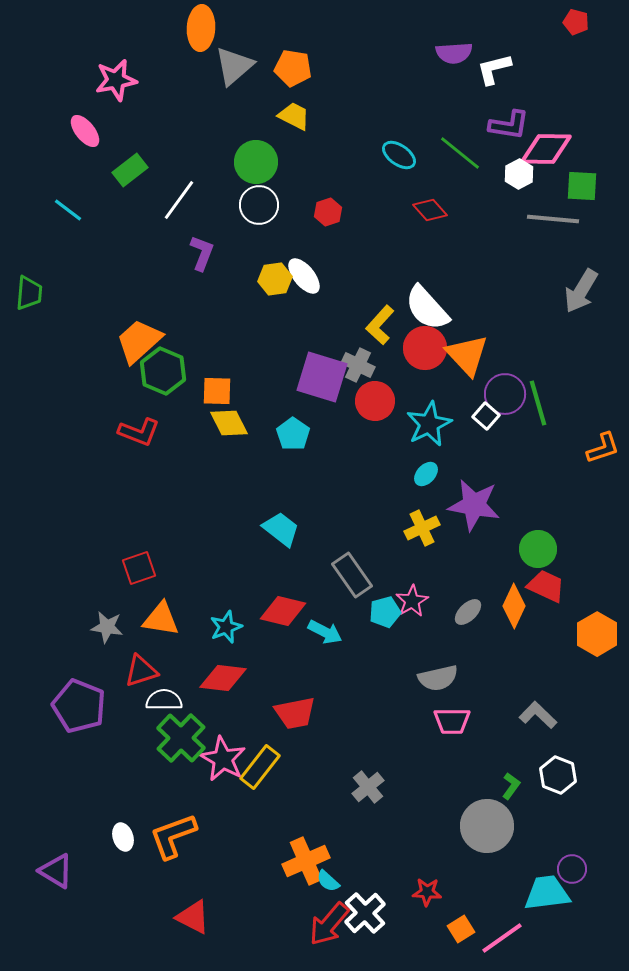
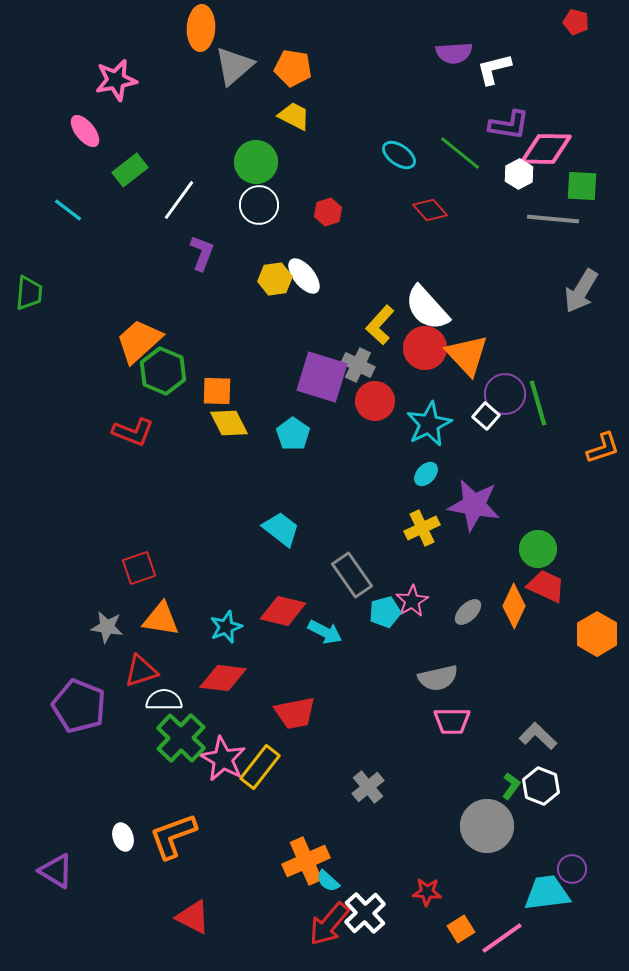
red L-shape at (139, 432): moved 6 px left
gray L-shape at (538, 715): moved 21 px down
white hexagon at (558, 775): moved 17 px left, 11 px down
